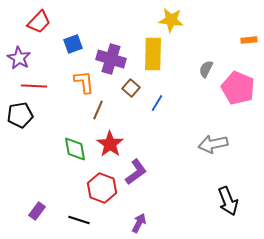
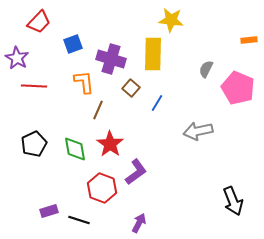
purple star: moved 2 px left
black pentagon: moved 14 px right, 29 px down; rotated 15 degrees counterclockwise
gray arrow: moved 15 px left, 13 px up
black arrow: moved 5 px right
purple rectangle: moved 12 px right; rotated 36 degrees clockwise
